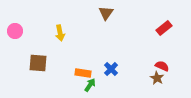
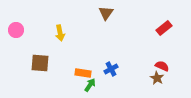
pink circle: moved 1 px right, 1 px up
brown square: moved 2 px right
blue cross: rotated 16 degrees clockwise
